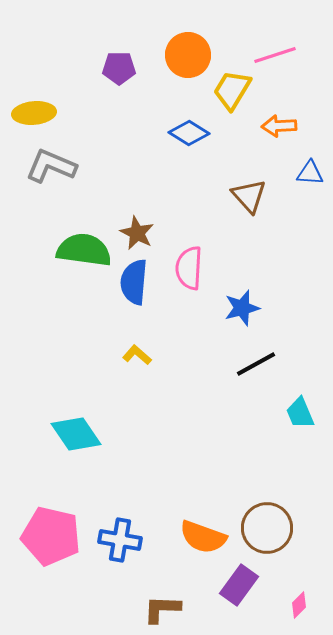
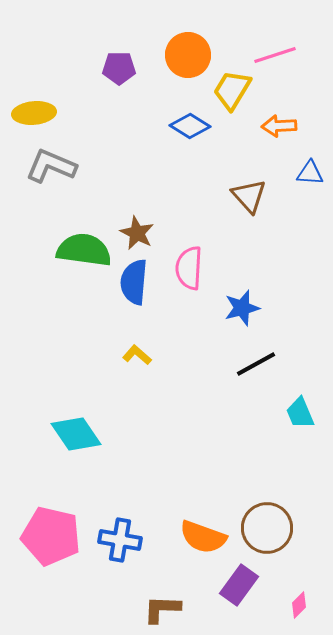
blue diamond: moved 1 px right, 7 px up
